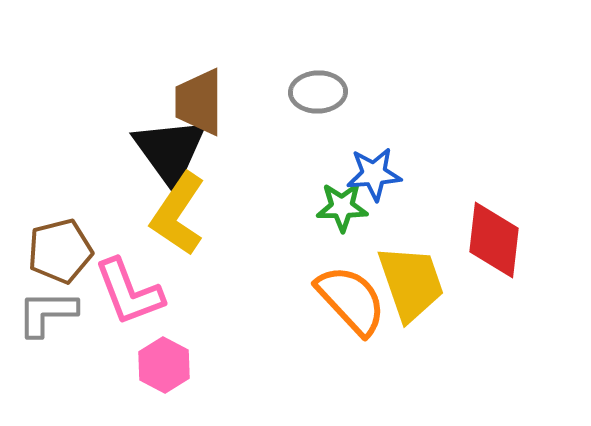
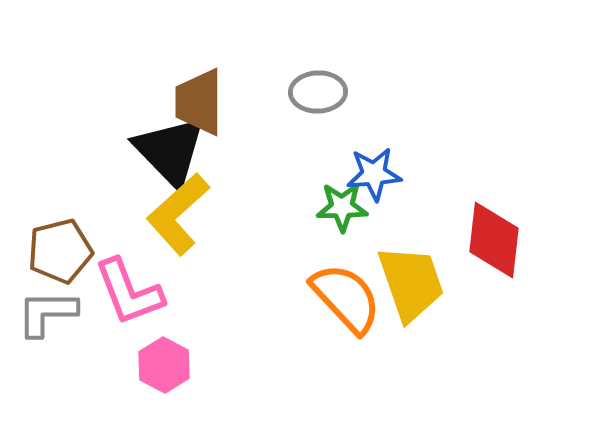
black triangle: rotated 8 degrees counterclockwise
yellow L-shape: rotated 14 degrees clockwise
orange semicircle: moved 5 px left, 2 px up
